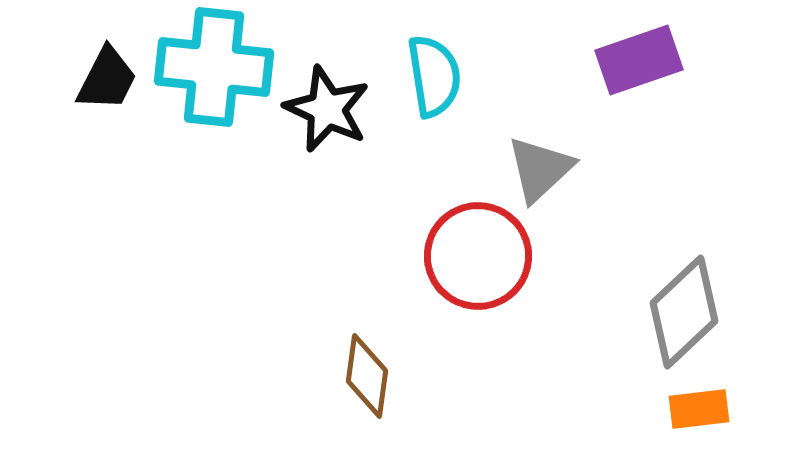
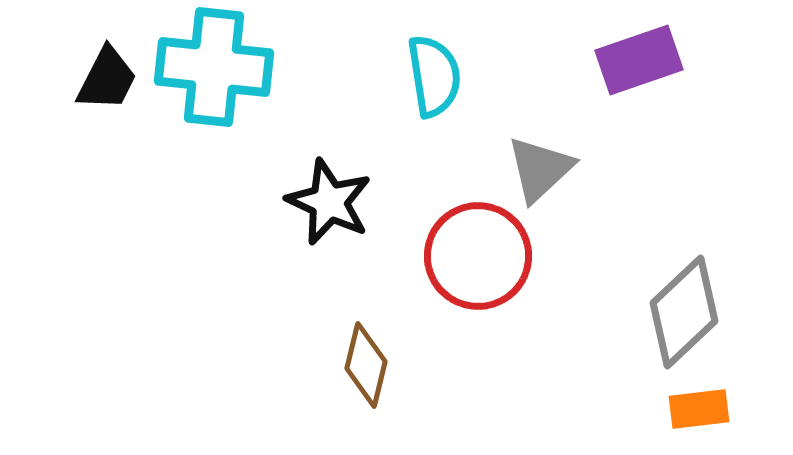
black star: moved 2 px right, 93 px down
brown diamond: moved 1 px left, 11 px up; rotated 6 degrees clockwise
